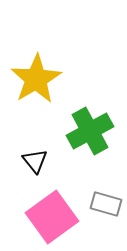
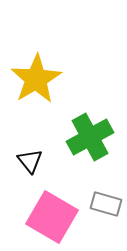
green cross: moved 6 px down
black triangle: moved 5 px left
pink square: rotated 24 degrees counterclockwise
